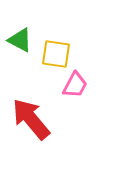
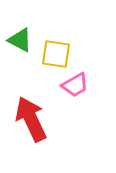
pink trapezoid: rotated 32 degrees clockwise
red arrow: rotated 15 degrees clockwise
